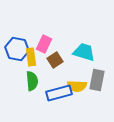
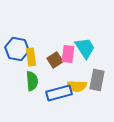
pink rectangle: moved 24 px right, 10 px down; rotated 18 degrees counterclockwise
cyan trapezoid: moved 1 px right, 4 px up; rotated 40 degrees clockwise
